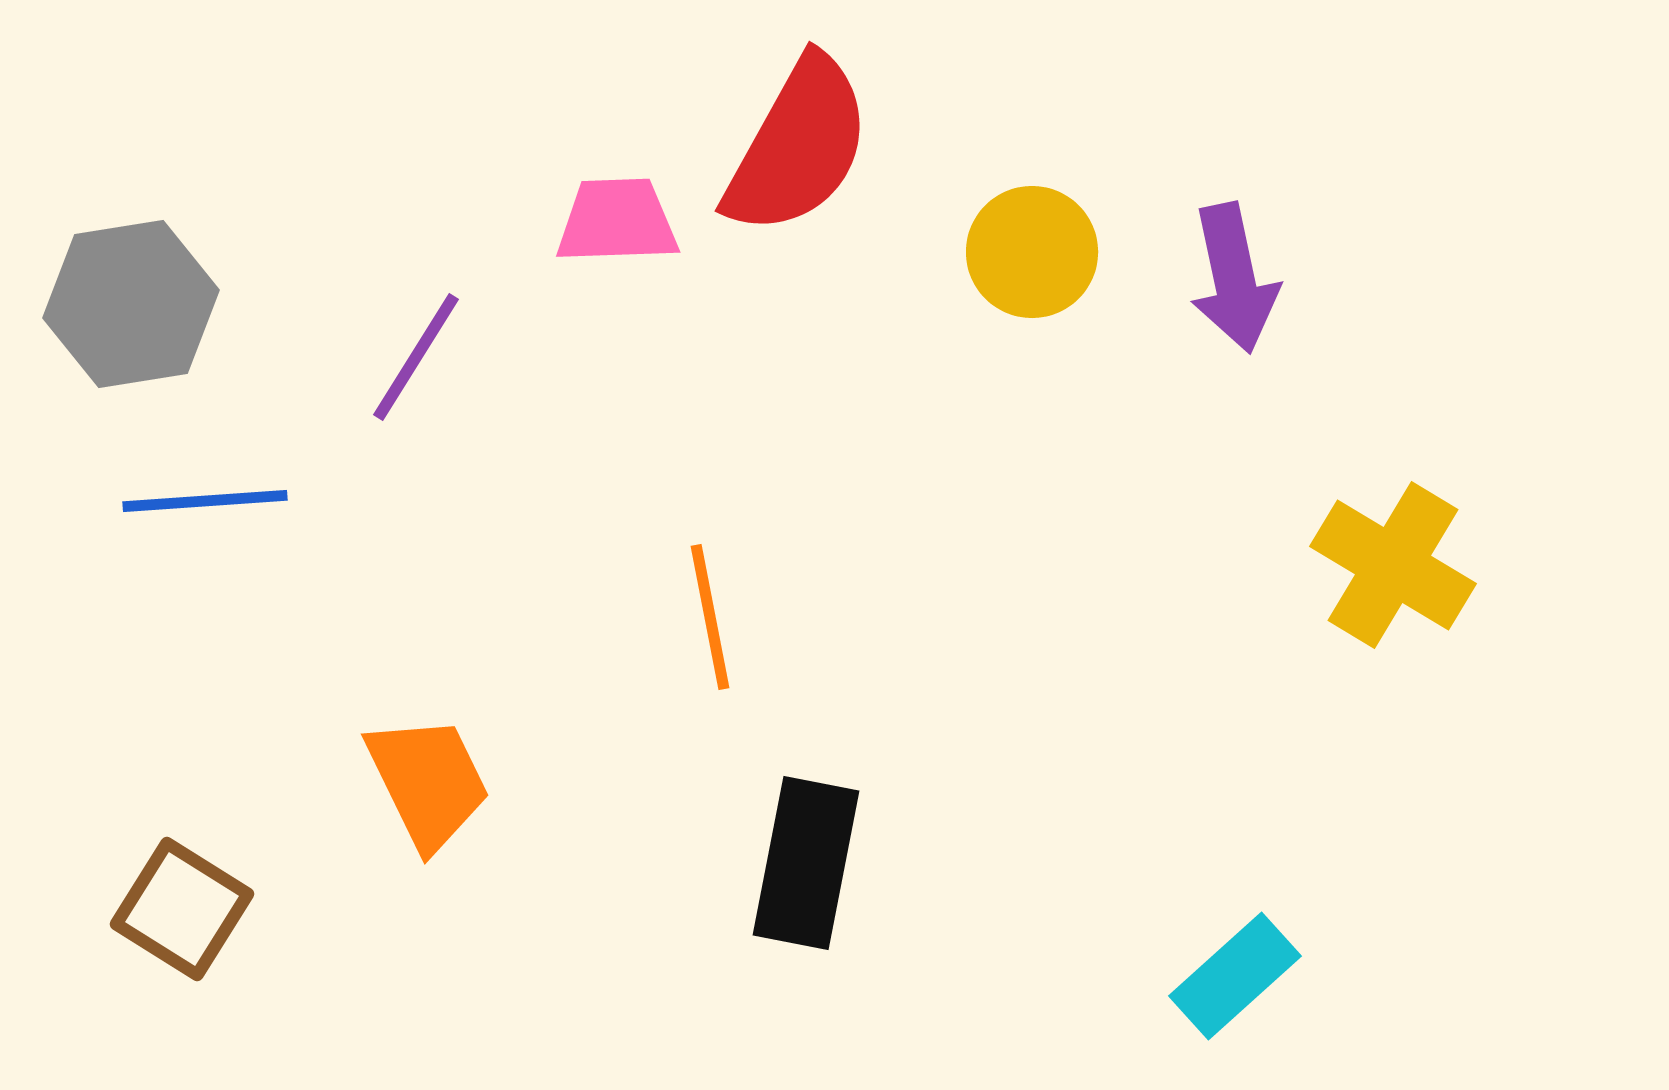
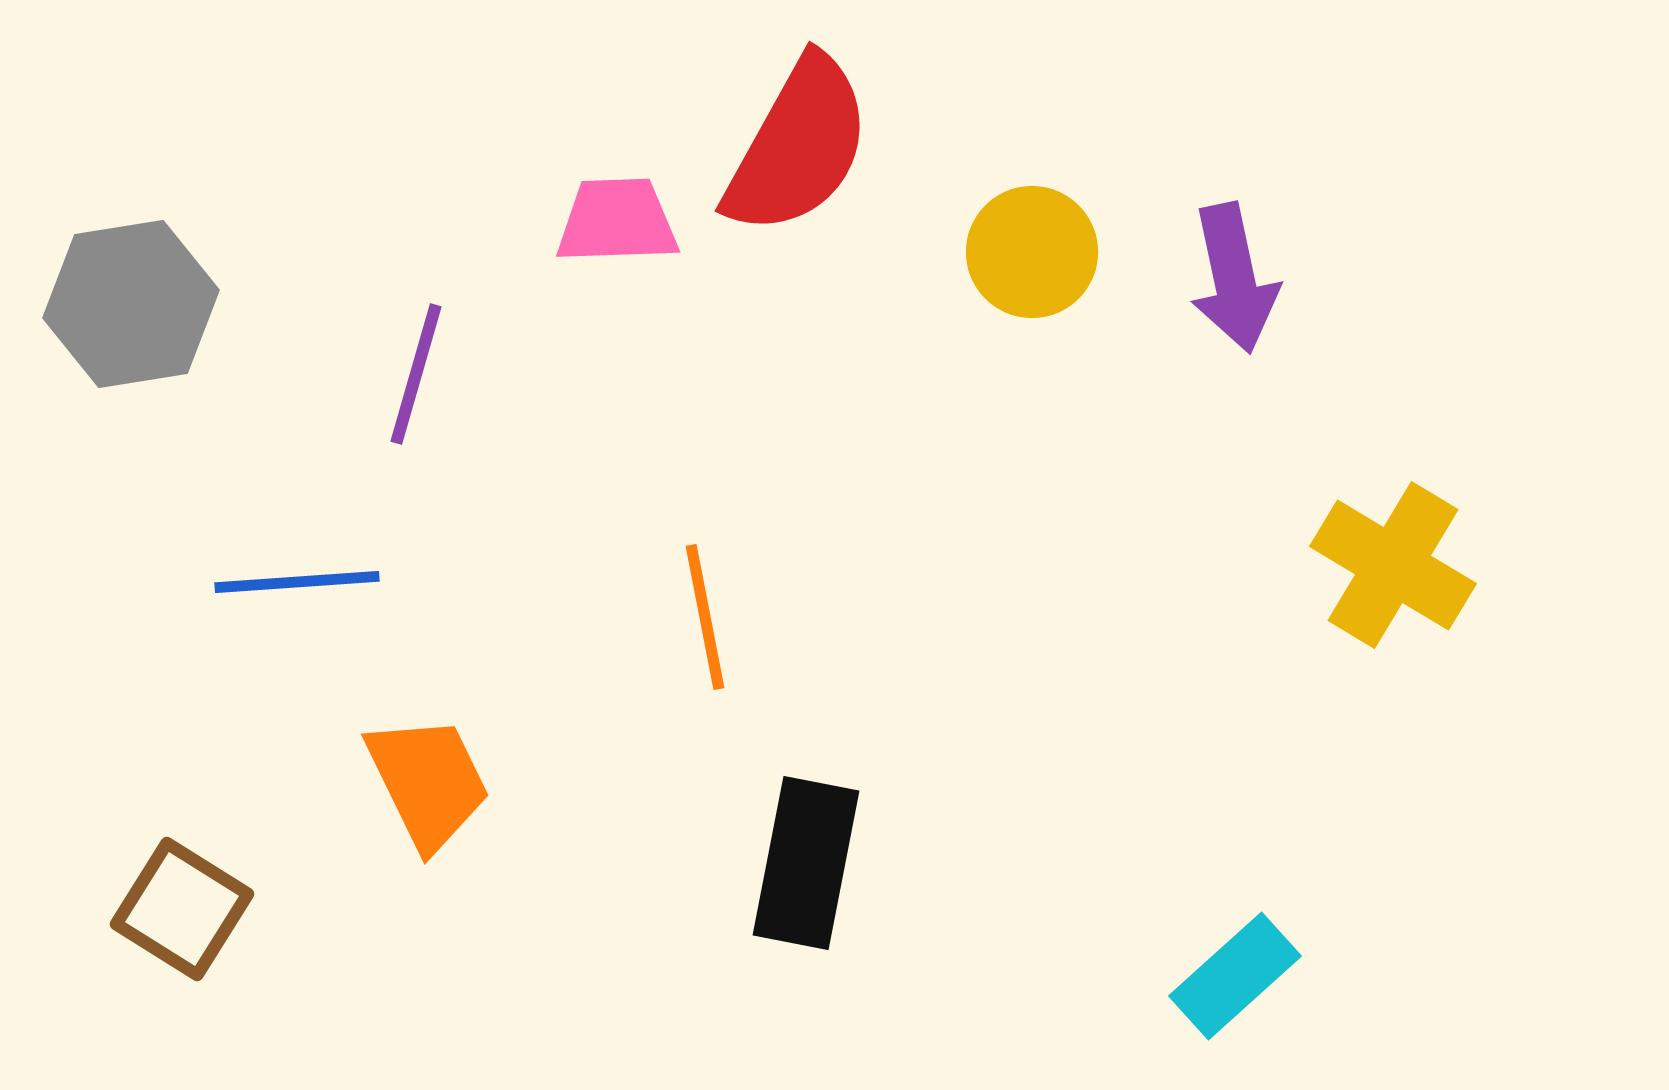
purple line: moved 17 px down; rotated 16 degrees counterclockwise
blue line: moved 92 px right, 81 px down
orange line: moved 5 px left
